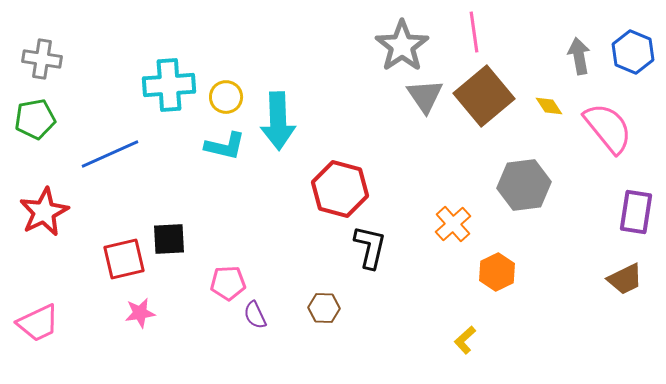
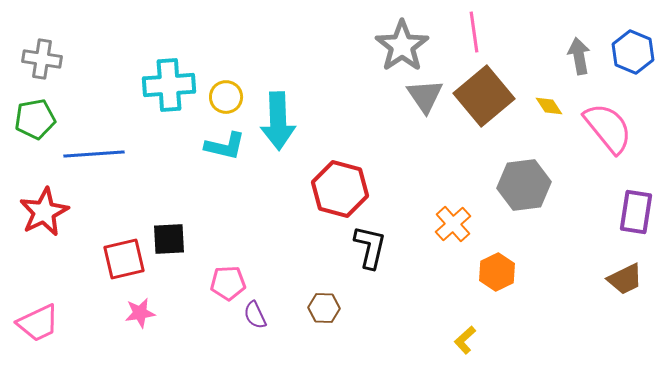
blue line: moved 16 px left; rotated 20 degrees clockwise
